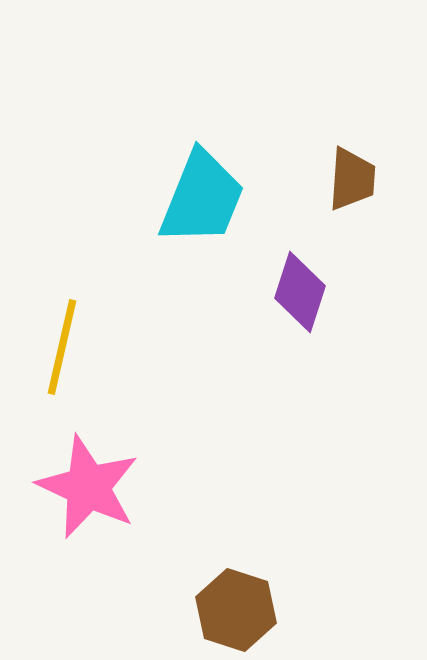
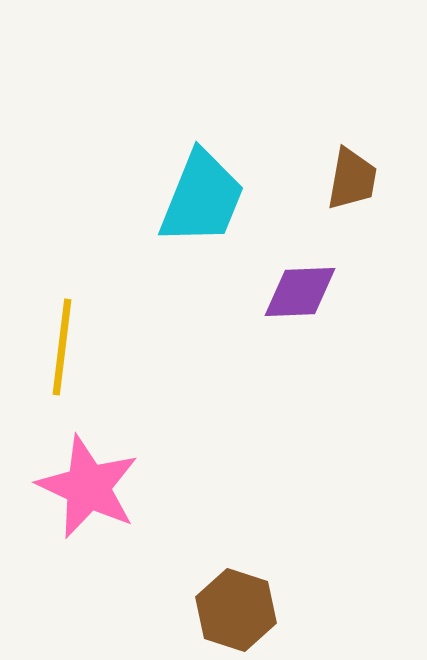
brown trapezoid: rotated 6 degrees clockwise
purple diamond: rotated 70 degrees clockwise
yellow line: rotated 6 degrees counterclockwise
